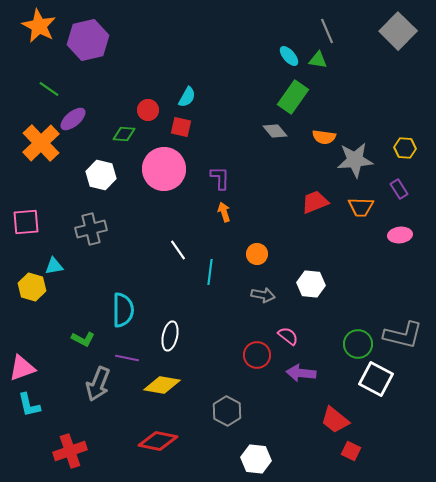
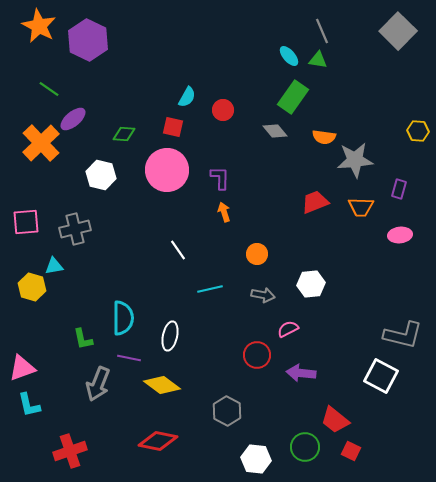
gray line at (327, 31): moved 5 px left
purple hexagon at (88, 40): rotated 21 degrees counterclockwise
red circle at (148, 110): moved 75 px right
red square at (181, 127): moved 8 px left
yellow hexagon at (405, 148): moved 13 px right, 17 px up
pink circle at (164, 169): moved 3 px right, 1 px down
purple rectangle at (399, 189): rotated 48 degrees clockwise
gray cross at (91, 229): moved 16 px left
cyan line at (210, 272): moved 17 px down; rotated 70 degrees clockwise
white hexagon at (311, 284): rotated 12 degrees counterclockwise
cyan semicircle at (123, 310): moved 8 px down
pink semicircle at (288, 336): moved 7 px up; rotated 65 degrees counterclockwise
green L-shape at (83, 339): rotated 50 degrees clockwise
green circle at (358, 344): moved 53 px left, 103 px down
purple line at (127, 358): moved 2 px right
white square at (376, 379): moved 5 px right, 3 px up
yellow diamond at (162, 385): rotated 27 degrees clockwise
